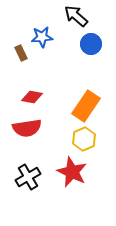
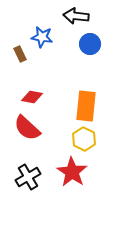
black arrow: rotated 35 degrees counterclockwise
blue star: rotated 15 degrees clockwise
blue circle: moved 1 px left
brown rectangle: moved 1 px left, 1 px down
orange rectangle: rotated 28 degrees counterclockwise
red semicircle: rotated 52 degrees clockwise
yellow hexagon: rotated 10 degrees counterclockwise
red star: rotated 8 degrees clockwise
